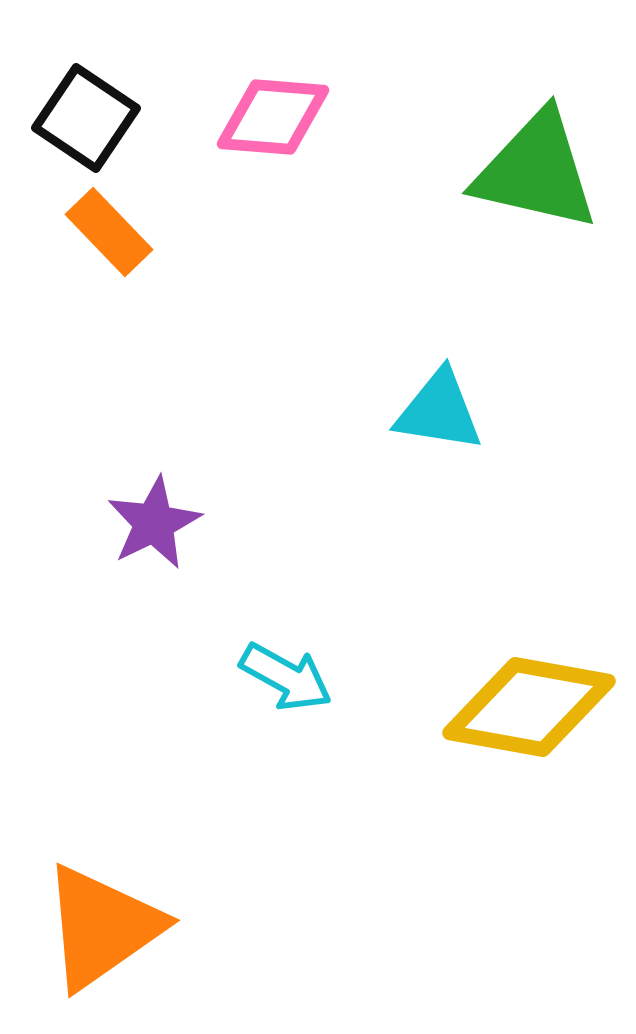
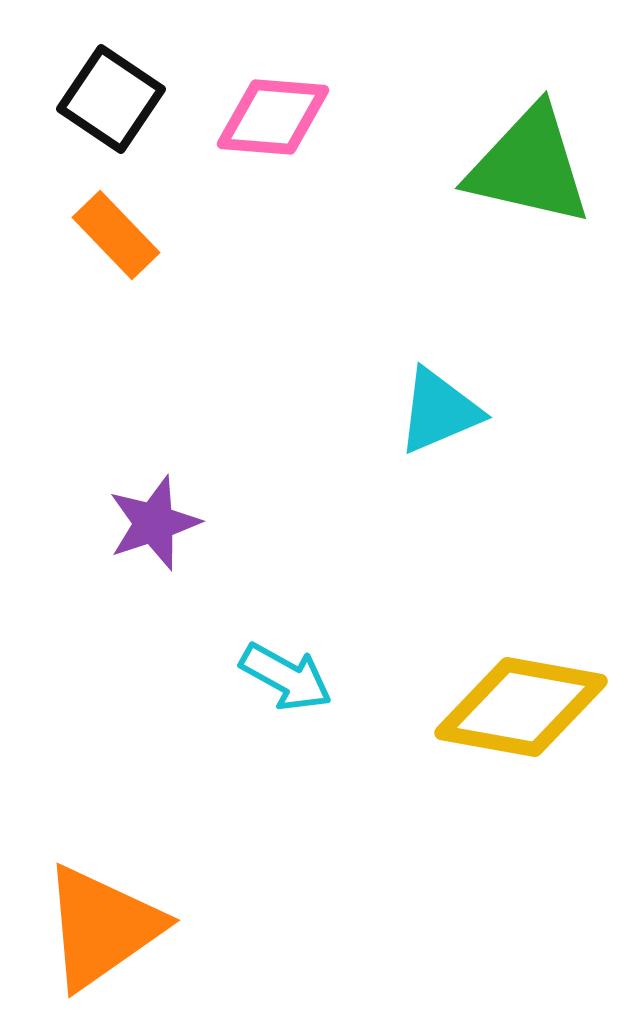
black square: moved 25 px right, 19 px up
green triangle: moved 7 px left, 5 px up
orange rectangle: moved 7 px right, 3 px down
cyan triangle: rotated 32 degrees counterclockwise
purple star: rotated 8 degrees clockwise
yellow diamond: moved 8 px left
